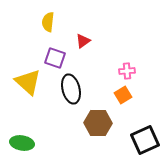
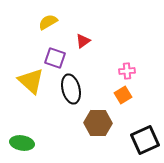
yellow semicircle: rotated 54 degrees clockwise
yellow triangle: moved 3 px right, 1 px up
